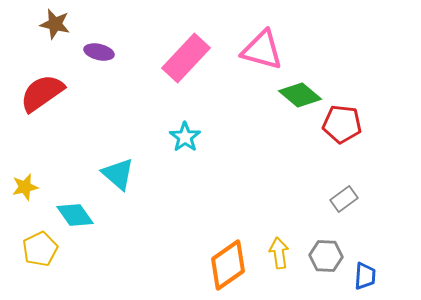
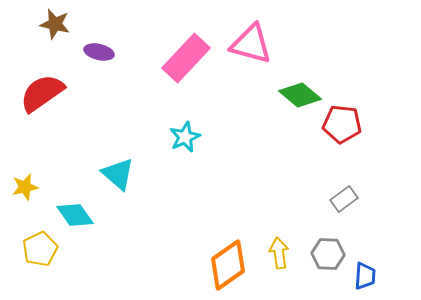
pink triangle: moved 11 px left, 6 px up
cyan star: rotated 12 degrees clockwise
gray hexagon: moved 2 px right, 2 px up
